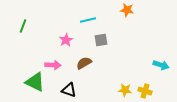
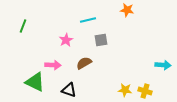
cyan arrow: moved 2 px right; rotated 14 degrees counterclockwise
